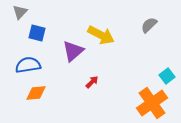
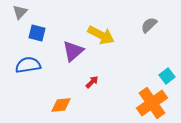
orange diamond: moved 25 px right, 12 px down
